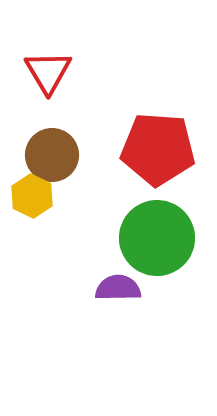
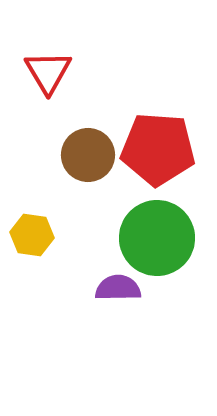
brown circle: moved 36 px right
yellow hexagon: moved 39 px down; rotated 18 degrees counterclockwise
